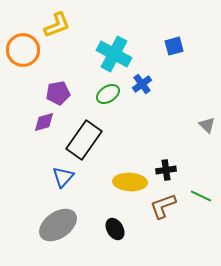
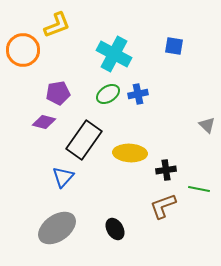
blue square: rotated 24 degrees clockwise
blue cross: moved 4 px left, 10 px down; rotated 24 degrees clockwise
purple diamond: rotated 30 degrees clockwise
yellow ellipse: moved 29 px up
green line: moved 2 px left, 7 px up; rotated 15 degrees counterclockwise
gray ellipse: moved 1 px left, 3 px down
